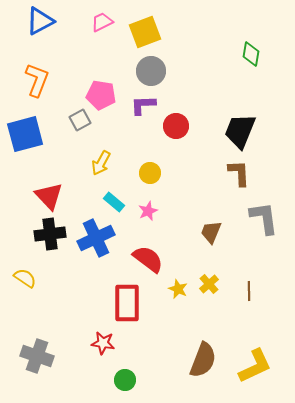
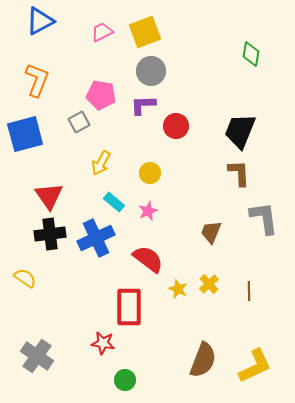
pink trapezoid: moved 10 px down
gray square: moved 1 px left, 2 px down
red triangle: rotated 8 degrees clockwise
red rectangle: moved 2 px right, 4 px down
gray cross: rotated 16 degrees clockwise
